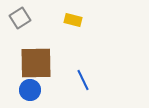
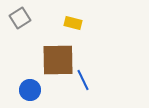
yellow rectangle: moved 3 px down
brown square: moved 22 px right, 3 px up
